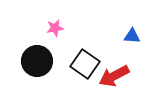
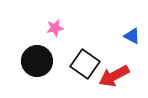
blue triangle: rotated 24 degrees clockwise
